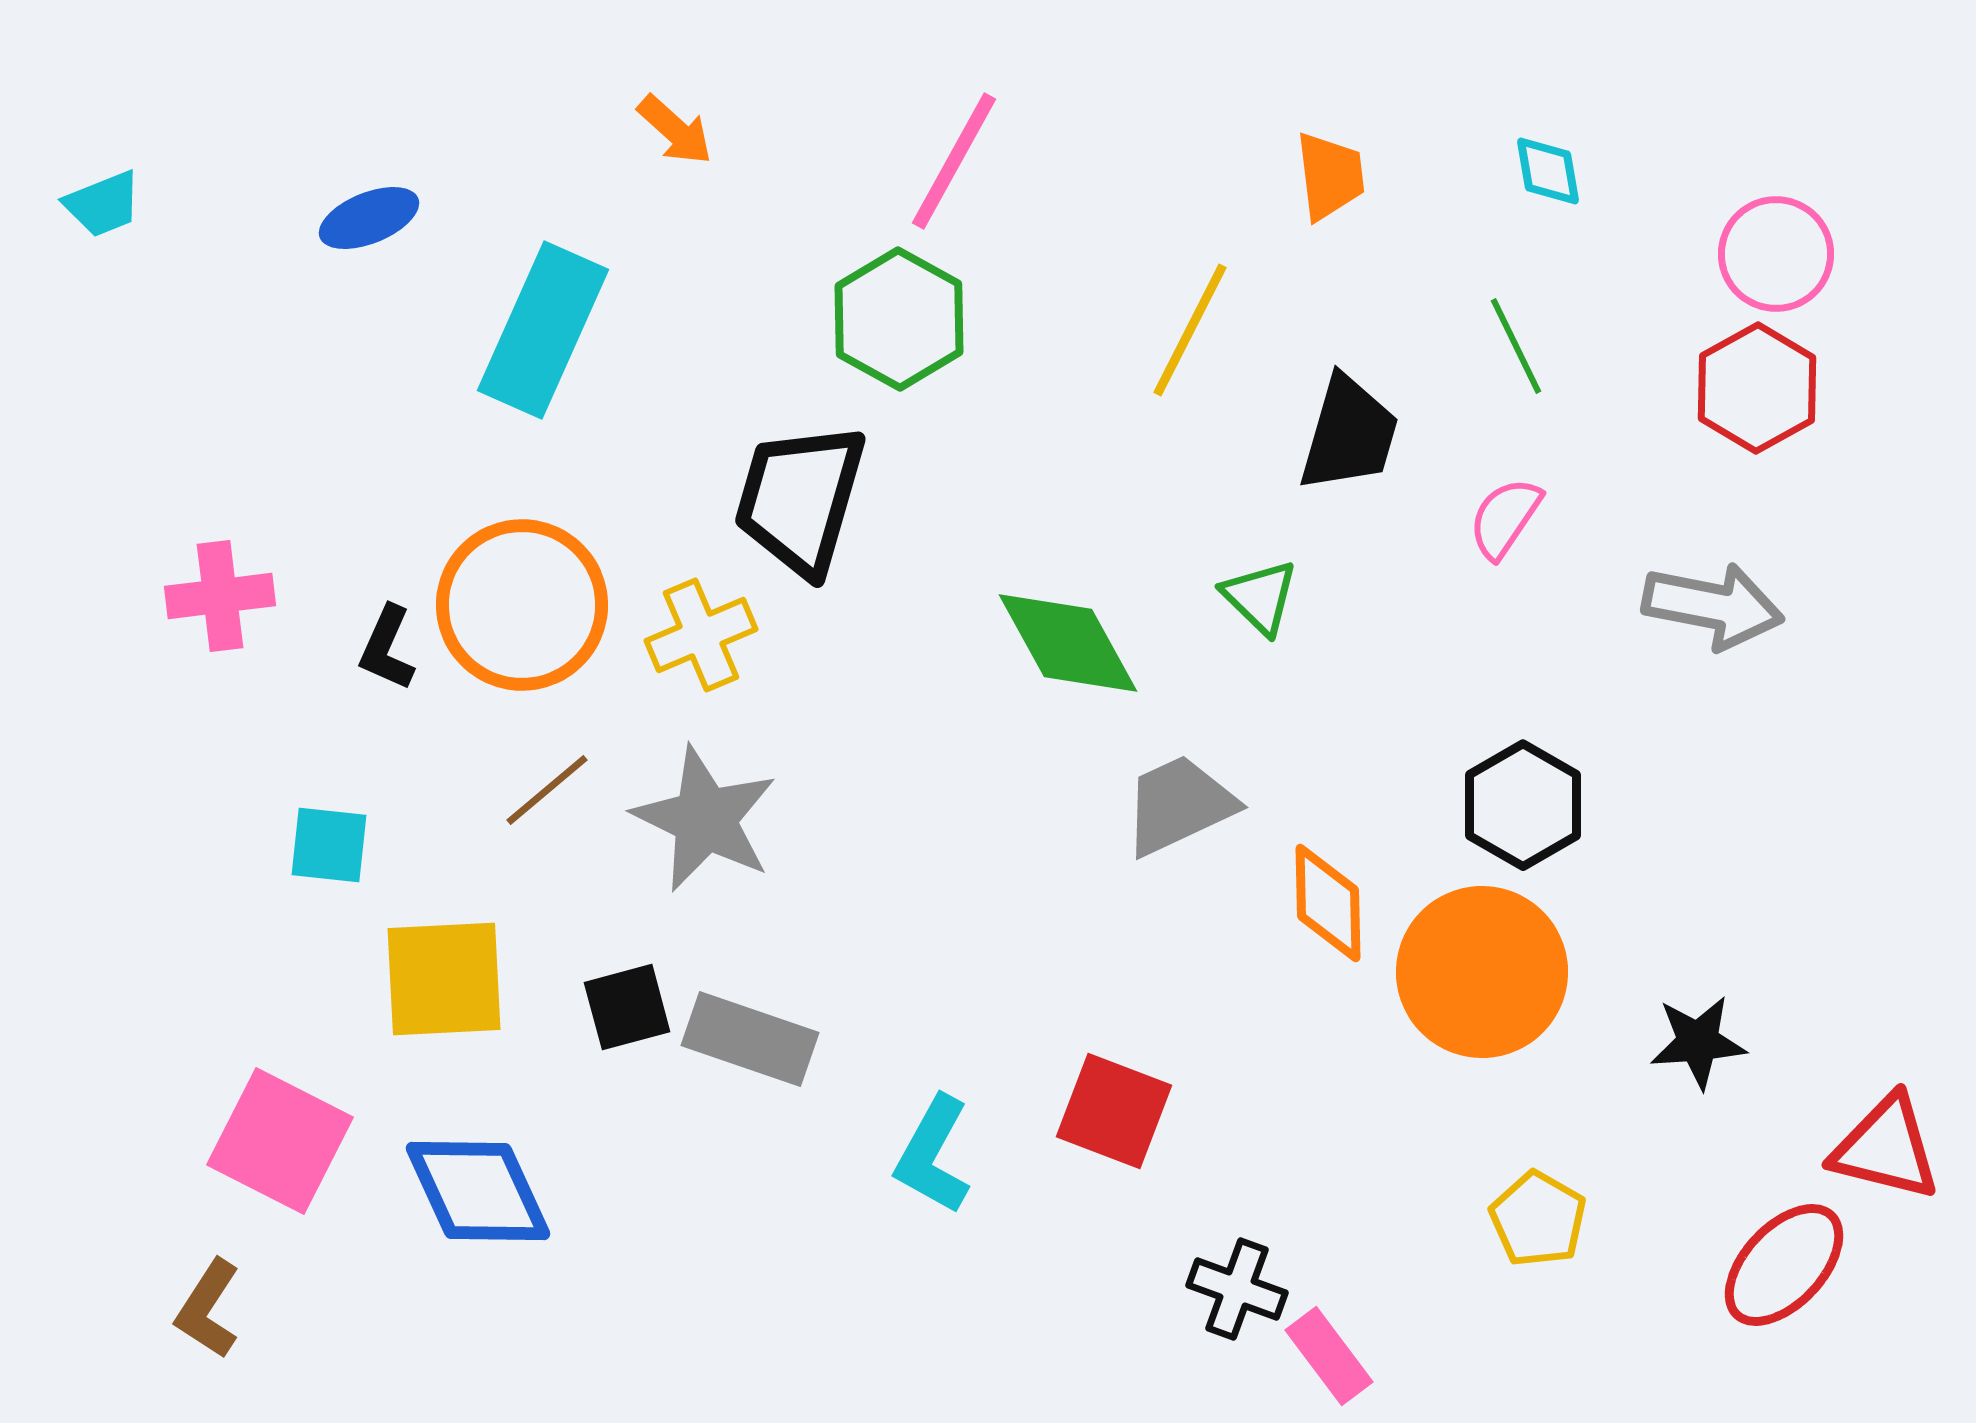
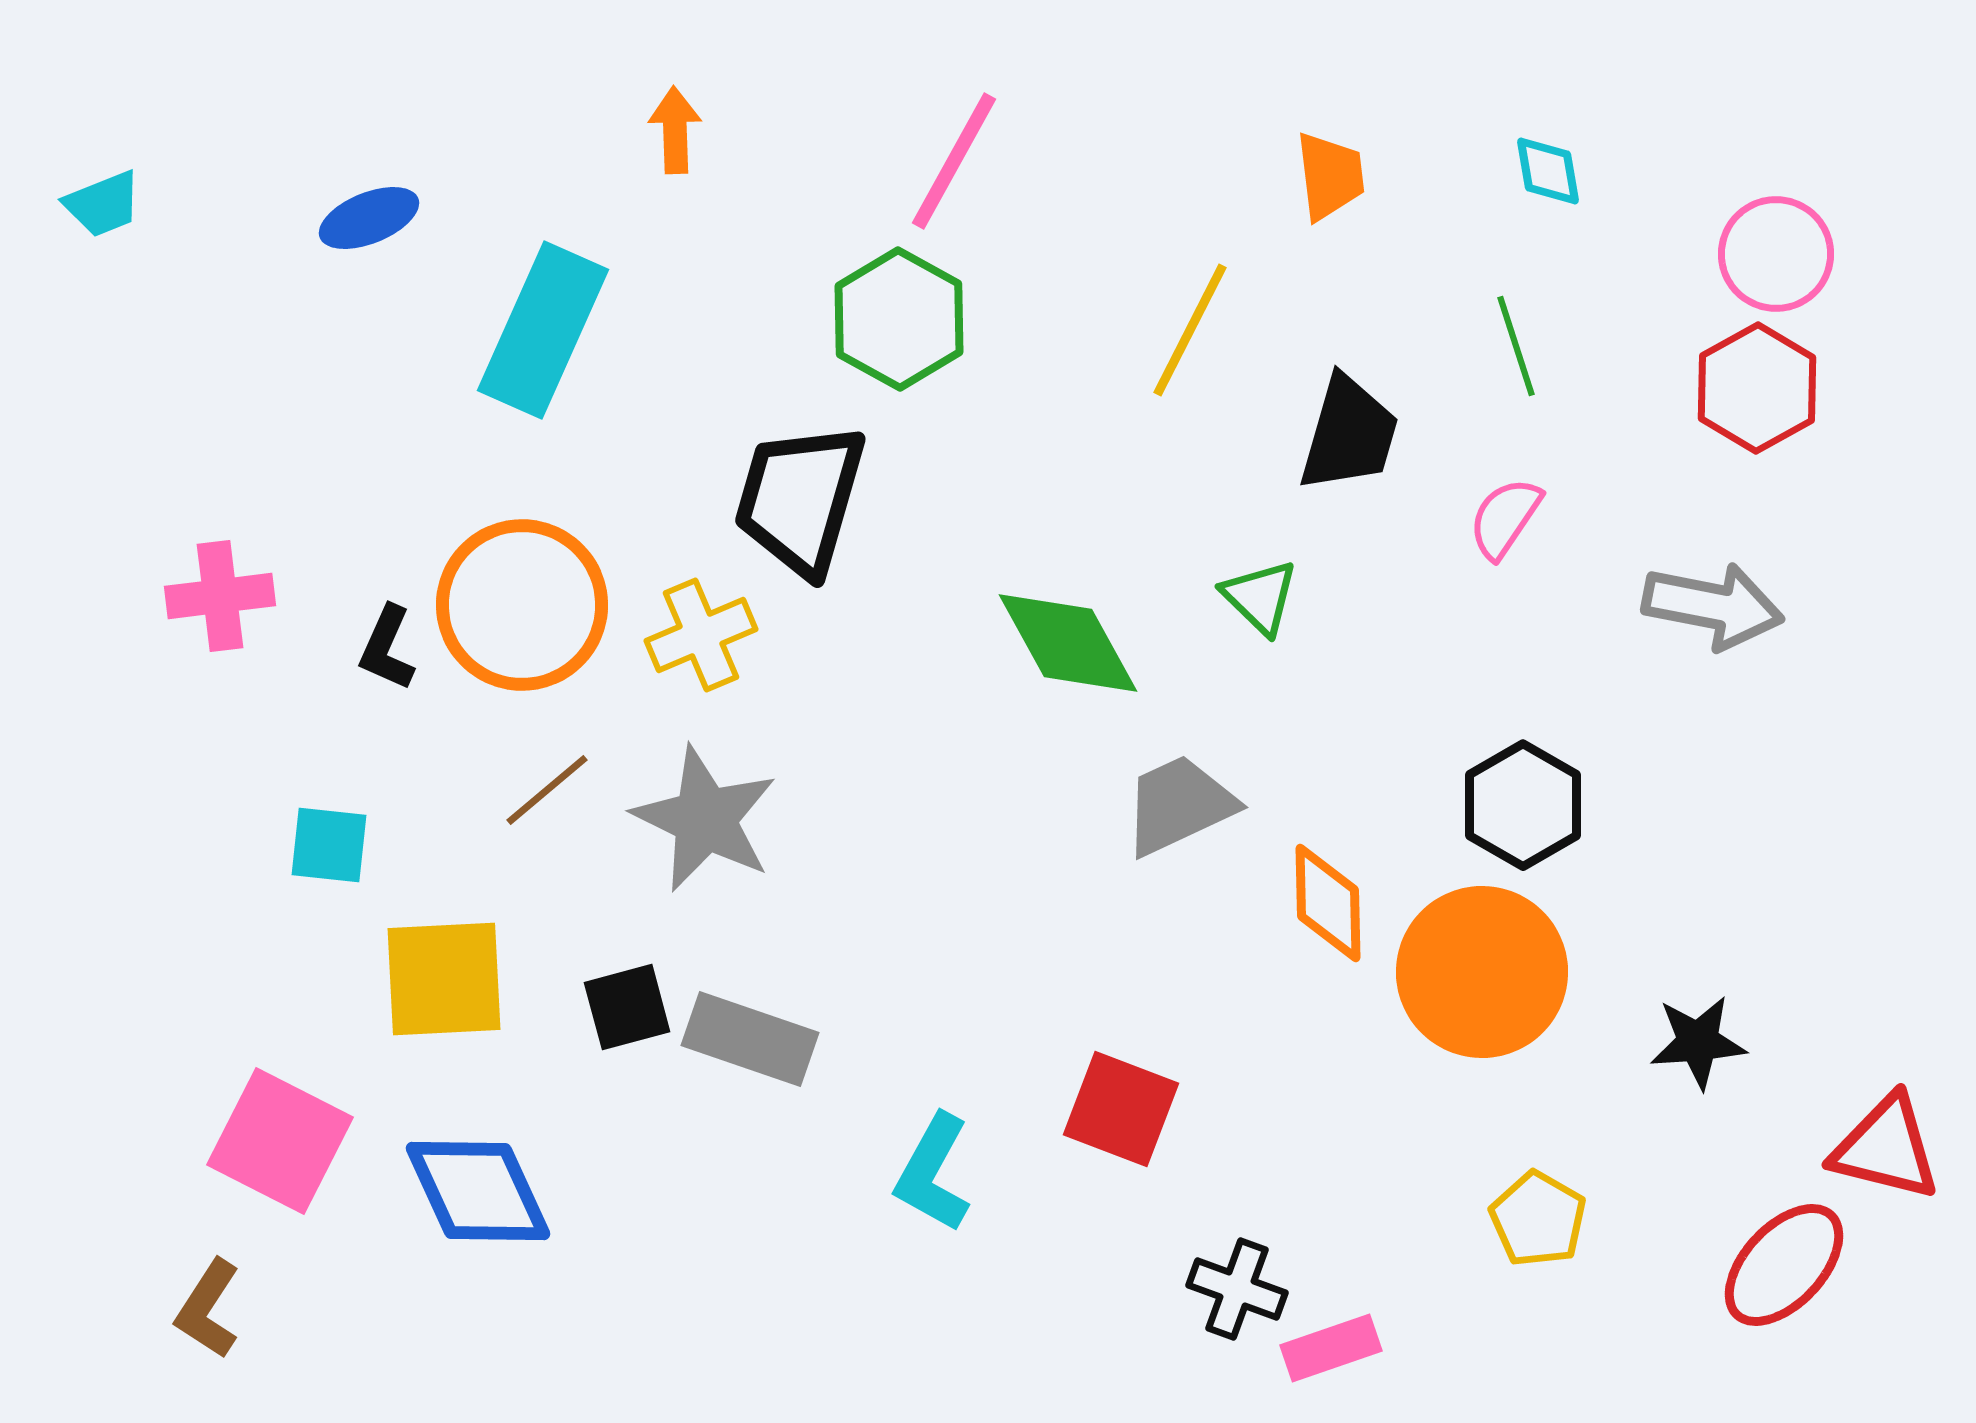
orange arrow at (675, 130): rotated 134 degrees counterclockwise
green line at (1516, 346): rotated 8 degrees clockwise
red square at (1114, 1111): moved 7 px right, 2 px up
cyan L-shape at (933, 1155): moved 18 px down
pink rectangle at (1329, 1356): moved 2 px right, 8 px up; rotated 72 degrees counterclockwise
